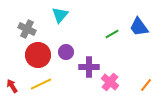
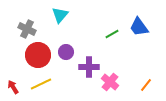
red arrow: moved 1 px right, 1 px down
